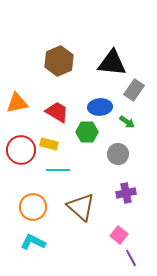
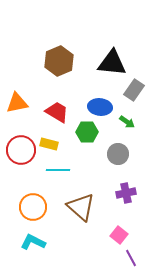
blue ellipse: rotated 10 degrees clockwise
